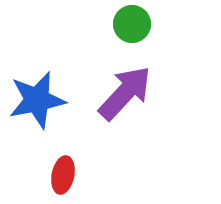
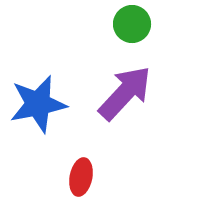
blue star: moved 1 px right, 4 px down
red ellipse: moved 18 px right, 2 px down
